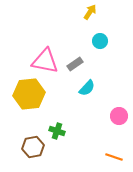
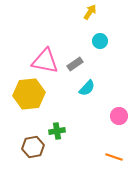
green cross: rotated 28 degrees counterclockwise
